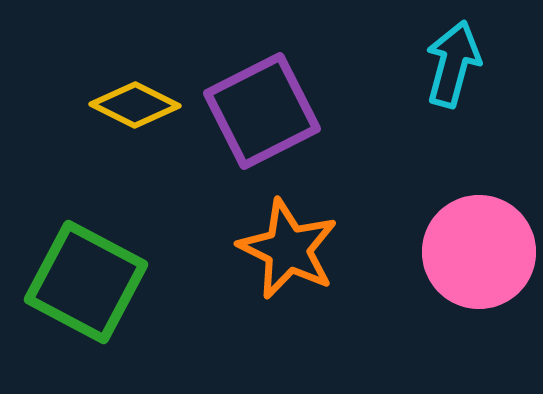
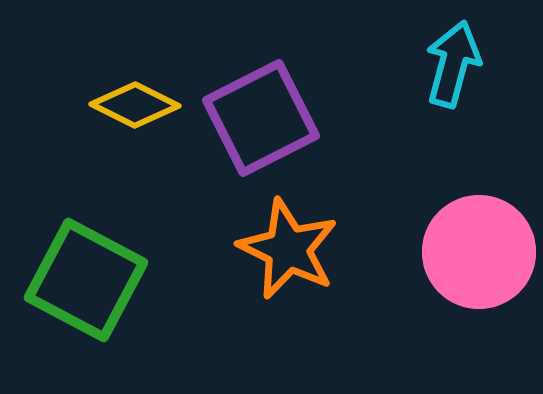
purple square: moved 1 px left, 7 px down
green square: moved 2 px up
